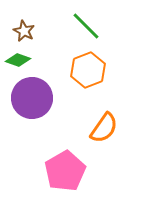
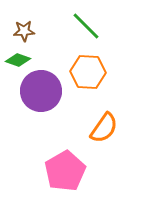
brown star: rotated 30 degrees counterclockwise
orange hexagon: moved 2 px down; rotated 24 degrees clockwise
purple circle: moved 9 px right, 7 px up
